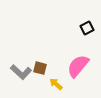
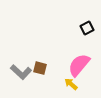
pink semicircle: moved 1 px right, 1 px up
yellow arrow: moved 15 px right
